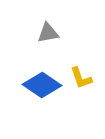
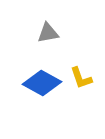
blue diamond: moved 2 px up; rotated 6 degrees counterclockwise
